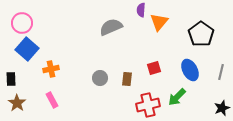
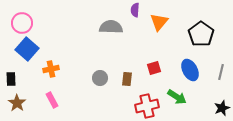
purple semicircle: moved 6 px left
gray semicircle: rotated 25 degrees clockwise
green arrow: rotated 102 degrees counterclockwise
red cross: moved 1 px left, 1 px down
